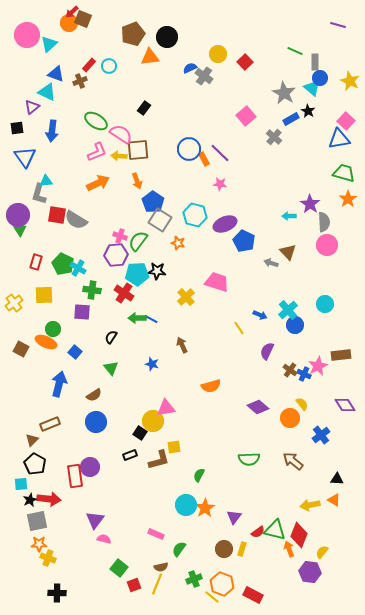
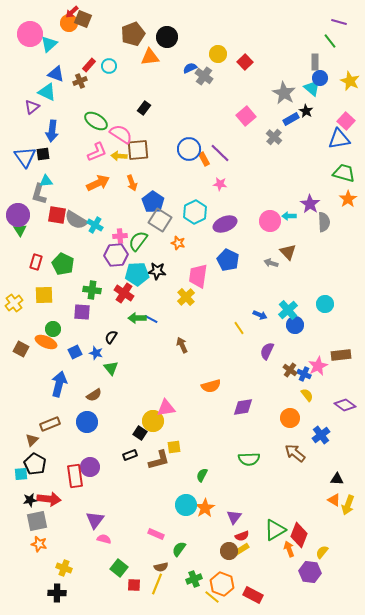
purple line at (338, 25): moved 1 px right, 3 px up
pink circle at (27, 35): moved 3 px right, 1 px up
green line at (295, 51): moved 35 px right, 10 px up; rotated 28 degrees clockwise
black star at (308, 111): moved 2 px left
black square at (17, 128): moved 26 px right, 26 px down
orange arrow at (137, 181): moved 5 px left, 2 px down
cyan hexagon at (195, 215): moved 3 px up; rotated 20 degrees clockwise
pink cross at (120, 236): rotated 24 degrees counterclockwise
blue pentagon at (244, 241): moved 16 px left, 19 px down
pink circle at (327, 245): moved 57 px left, 24 px up
cyan cross at (78, 268): moved 17 px right, 43 px up
pink trapezoid at (217, 282): moved 19 px left, 6 px up; rotated 100 degrees counterclockwise
blue square at (75, 352): rotated 24 degrees clockwise
blue star at (152, 364): moved 56 px left, 11 px up
yellow semicircle at (302, 404): moved 5 px right, 9 px up
purple diamond at (345, 405): rotated 20 degrees counterclockwise
purple diamond at (258, 407): moved 15 px left; rotated 50 degrees counterclockwise
blue circle at (96, 422): moved 9 px left
brown arrow at (293, 461): moved 2 px right, 8 px up
green semicircle at (199, 475): moved 3 px right
cyan square at (21, 484): moved 10 px up
black star at (30, 500): rotated 16 degrees clockwise
yellow arrow at (310, 505): moved 38 px right; rotated 60 degrees counterclockwise
green triangle at (275, 530): rotated 45 degrees counterclockwise
red semicircle at (258, 532): moved 16 px left, 4 px down; rotated 16 degrees clockwise
orange star at (39, 544): rotated 14 degrees clockwise
brown circle at (224, 549): moved 5 px right, 2 px down
yellow rectangle at (242, 549): rotated 40 degrees clockwise
yellow cross at (48, 558): moved 16 px right, 10 px down
red square at (134, 585): rotated 24 degrees clockwise
